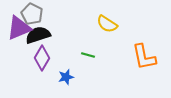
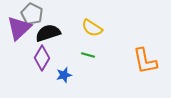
yellow semicircle: moved 15 px left, 4 px down
purple triangle: rotated 20 degrees counterclockwise
black semicircle: moved 10 px right, 2 px up
orange L-shape: moved 1 px right, 4 px down
blue star: moved 2 px left, 2 px up
